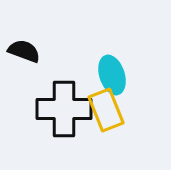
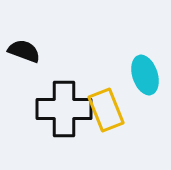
cyan ellipse: moved 33 px right
